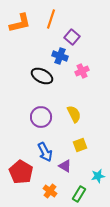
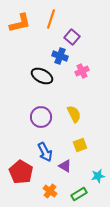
green rectangle: rotated 28 degrees clockwise
